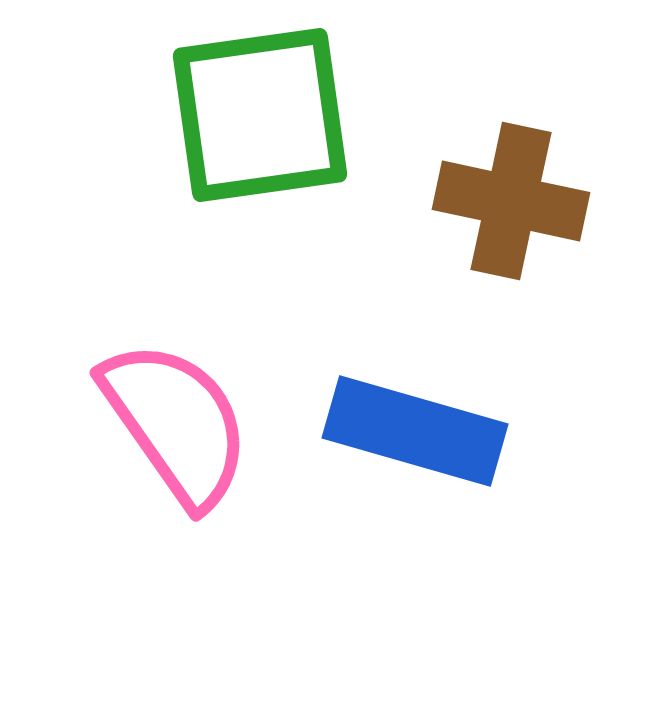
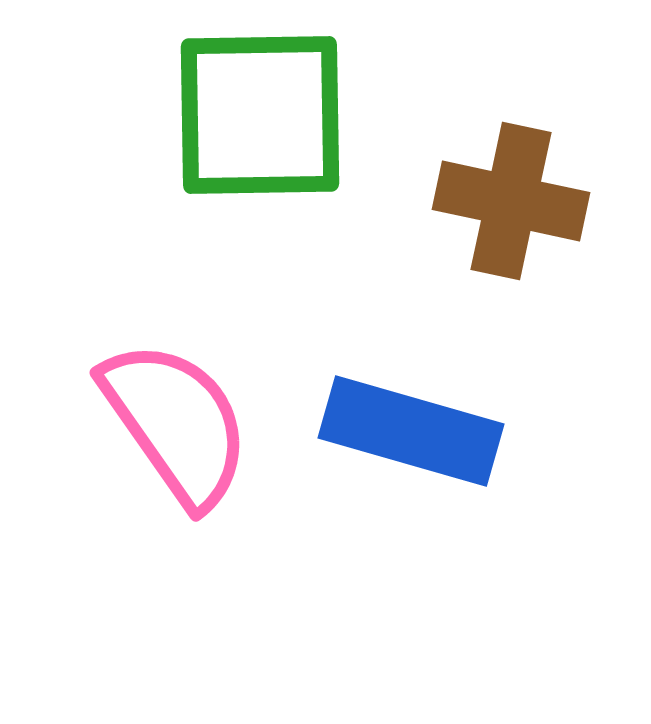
green square: rotated 7 degrees clockwise
blue rectangle: moved 4 px left
